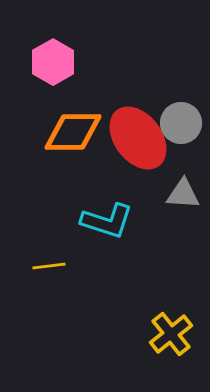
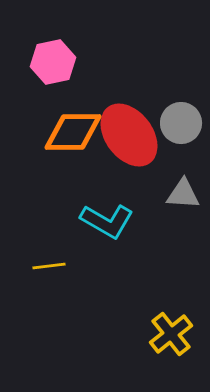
pink hexagon: rotated 18 degrees clockwise
red ellipse: moved 9 px left, 3 px up
cyan L-shape: rotated 12 degrees clockwise
